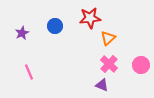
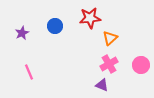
orange triangle: moved 2 px right
pink cross: rotated 18 degrees clockwise
